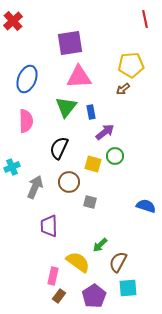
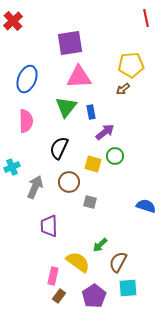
red line: moved 1 px right, 1 px up
